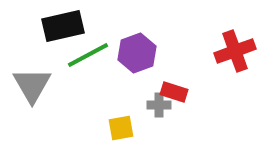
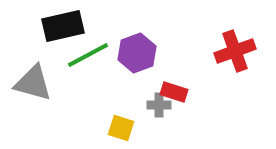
gray triangle: moved 1 px right, 2 px up; rotated 45 degrees counterclockwise
yellow square: rotated 28 degrees clockwise
